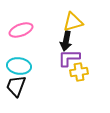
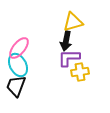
pink ellipse: moved 2 px left, 18 px down; rotated 30 degrees counterclockwise
cyan ellipse: moved 1 px left, 1 px up; rotated 55 degrees clockwise
yellow cross: moved 1 px right
